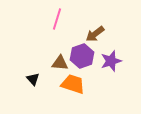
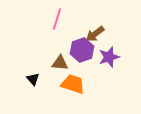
purple hexagon: moved 6 px up
purple star: moved 2 px left, 4 px up
